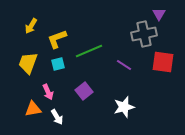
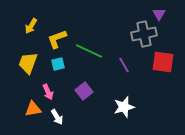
green line: rotated 48 degrees clockwise
purple line: rotated 28 degrees clockwise
